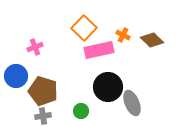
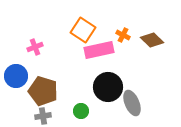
orange square: moved 1 px left, 2 px down; rotated 10 degrees counterclockwise
